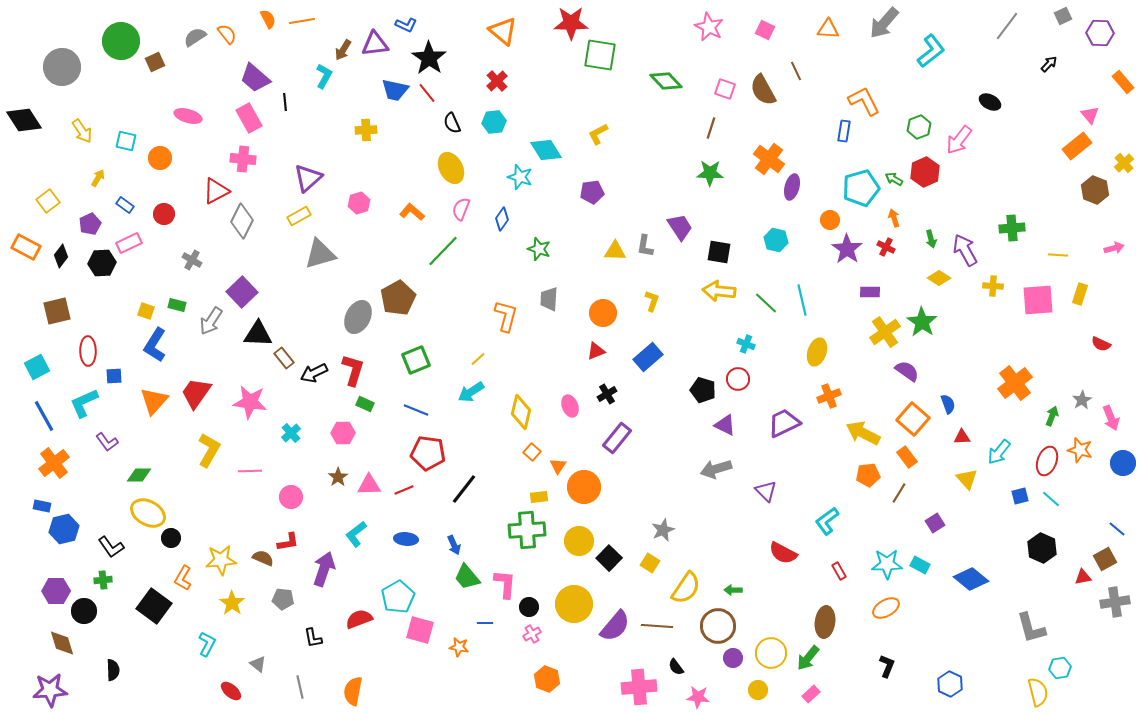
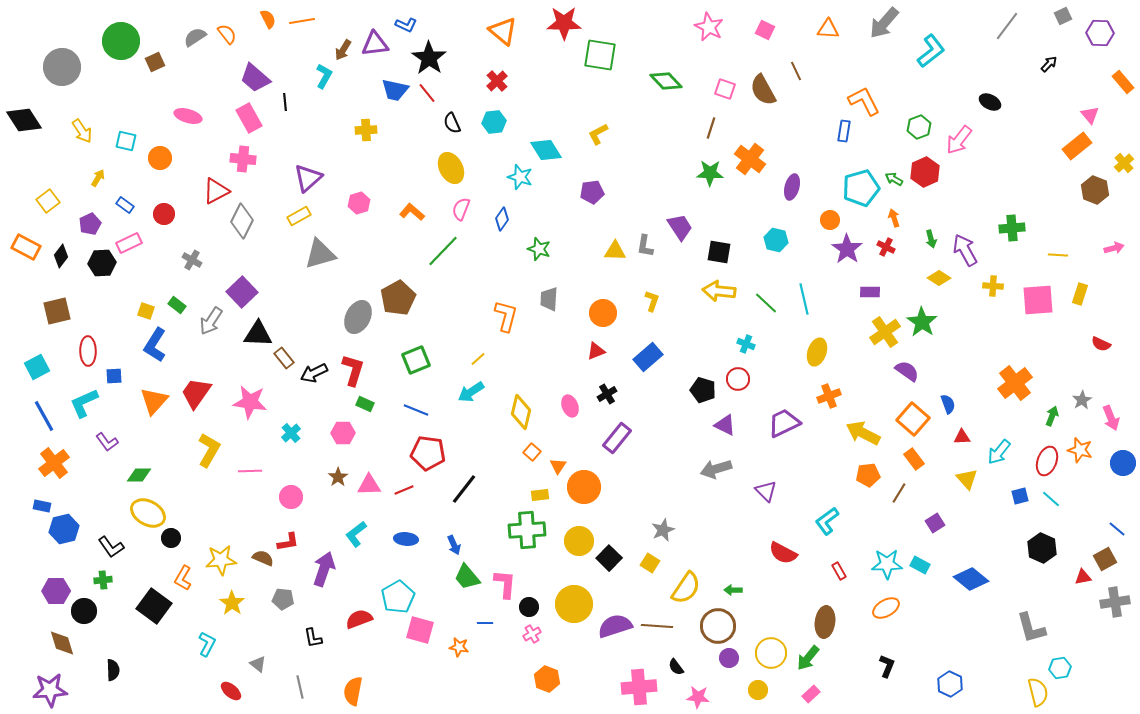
red star at (571, 23): moved 7 px left
orange cross at (769, 159): moved 19 px left
cyan line at (802, 300): moved 2 px right, 1 px up
green rectangle at (177, 305): rotated 24 degrees clockwise
orange rectangle at (907, 457): moved 7 px right, 2 px down
yellow rectangle at (539, 497): moved 1 px right, 2 px up
purple semicircle at (615, 626): rotated 148 degrees counterclockwise
purple circle at (733, 658): moved 4 px left
